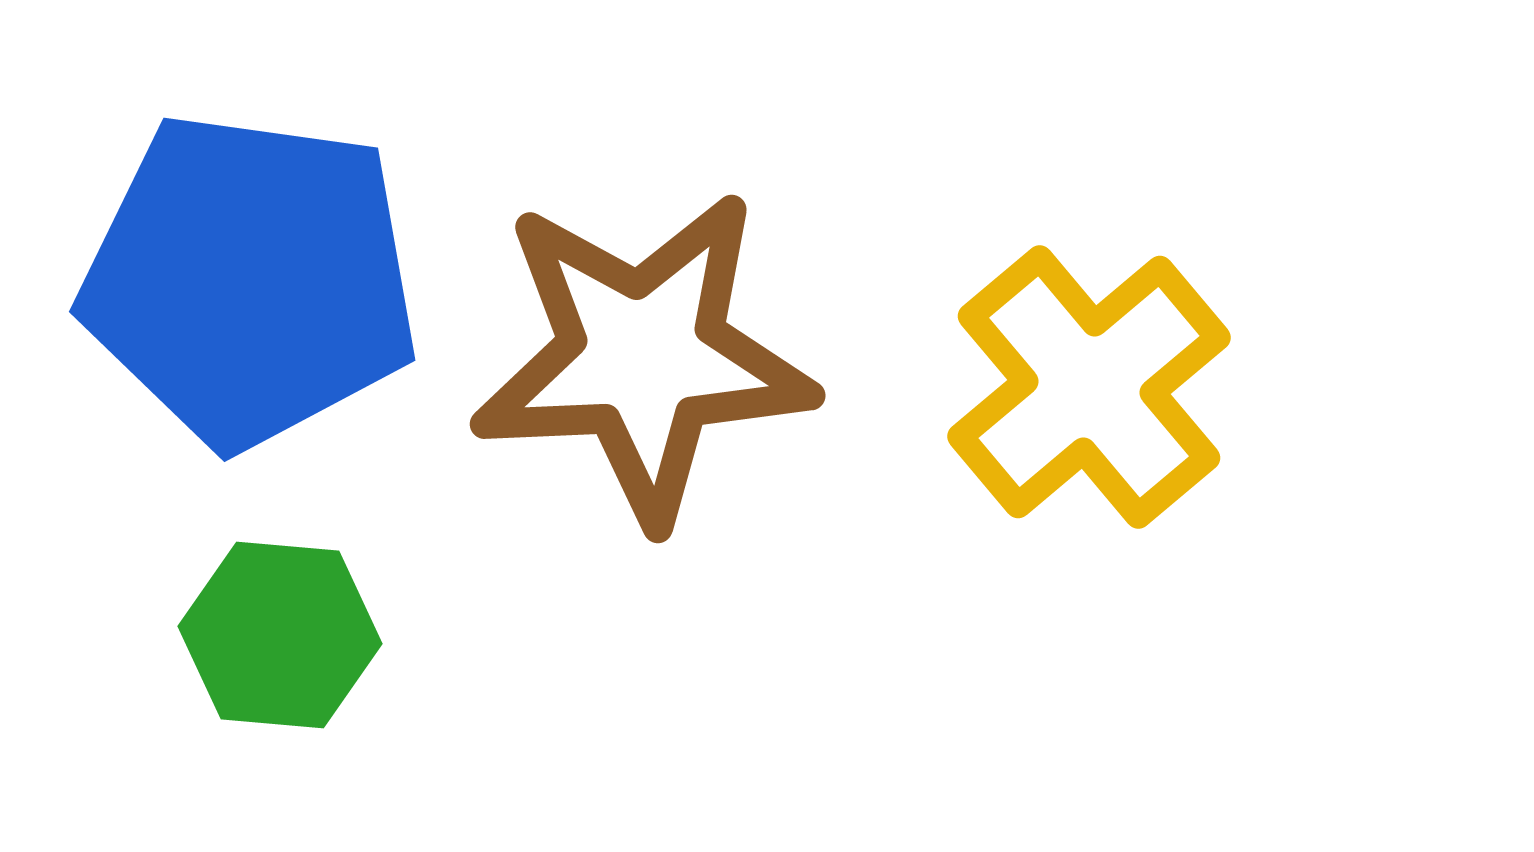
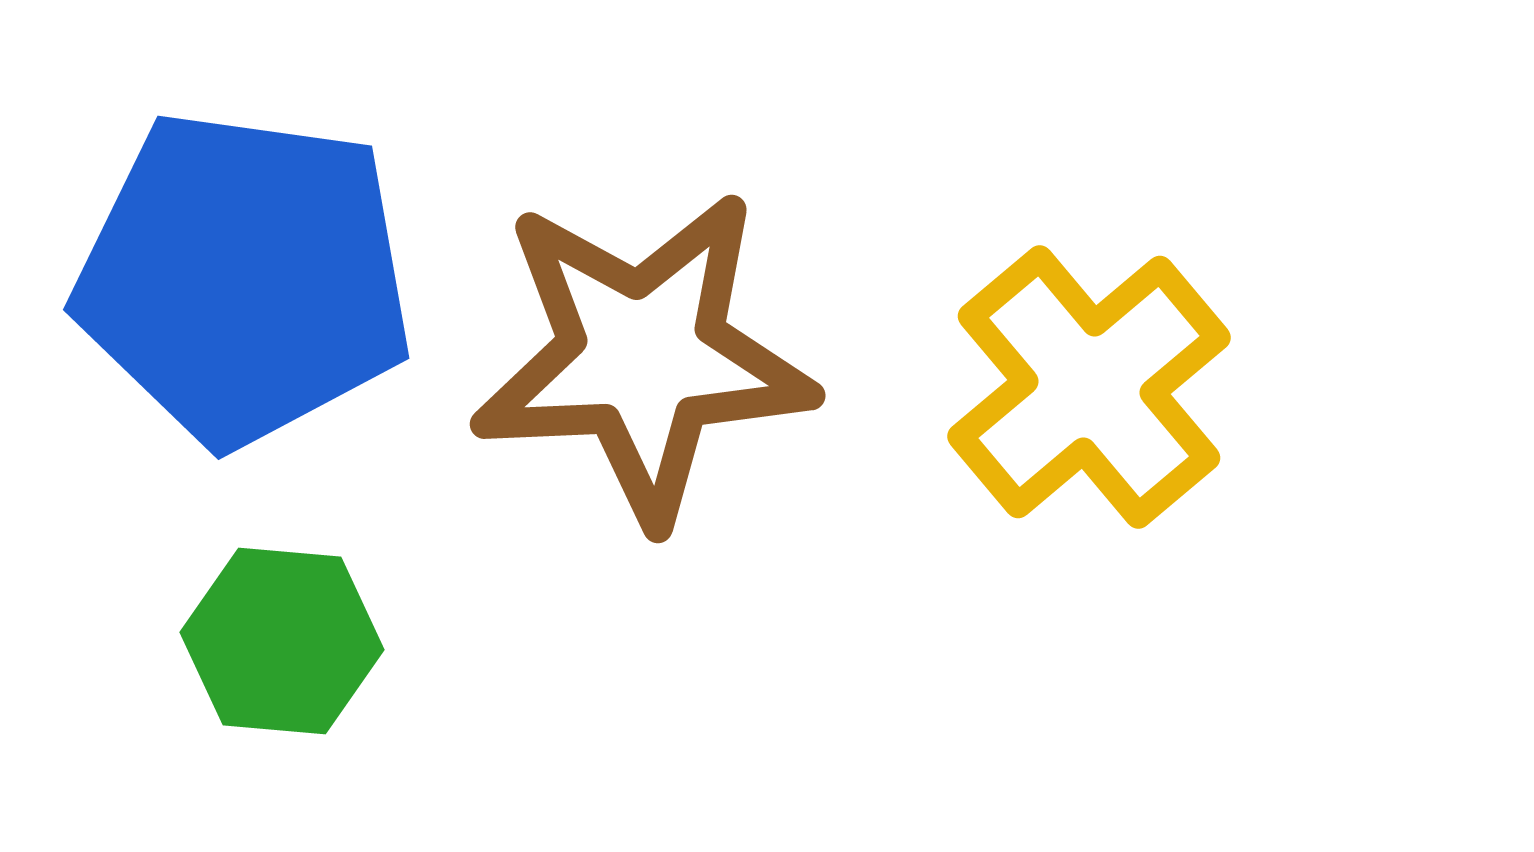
blue pentagon: moved 6 px left, 2 px up
green hexagon: moved 2 px right, 6 px down
